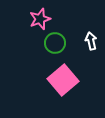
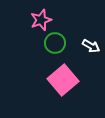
pink star: moved 1 px right, 1 px down
white arrow: moved 5 px down; rotated 132 degrees clockwise
